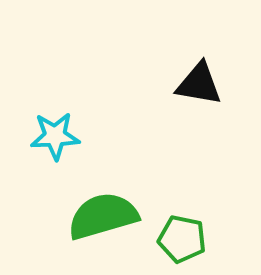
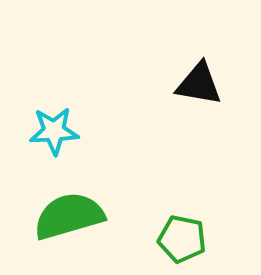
cyan star: moved 1 px left, 5 px up
green semicircle: moved 34 px left
